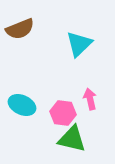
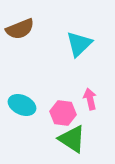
green triangle: rotated 20 degrees clockwise
